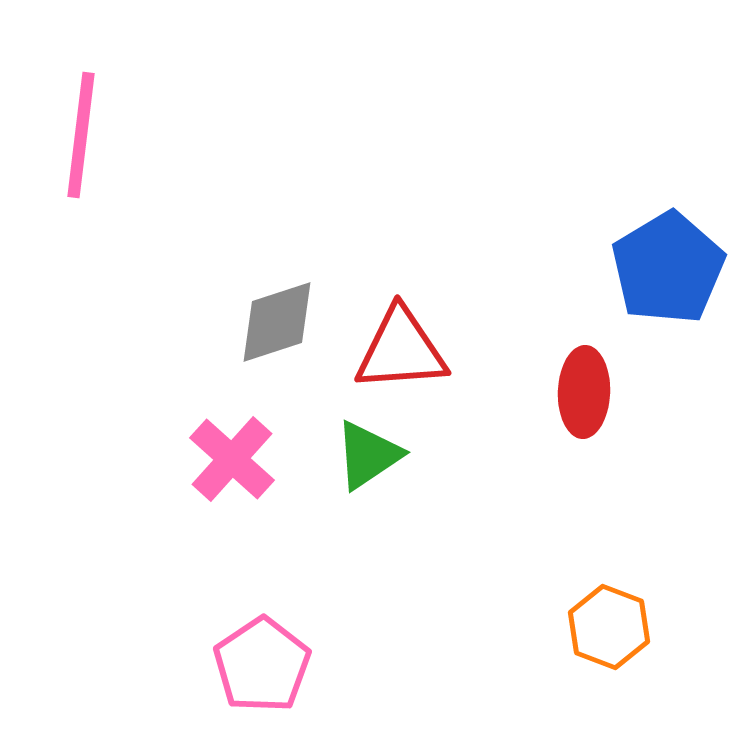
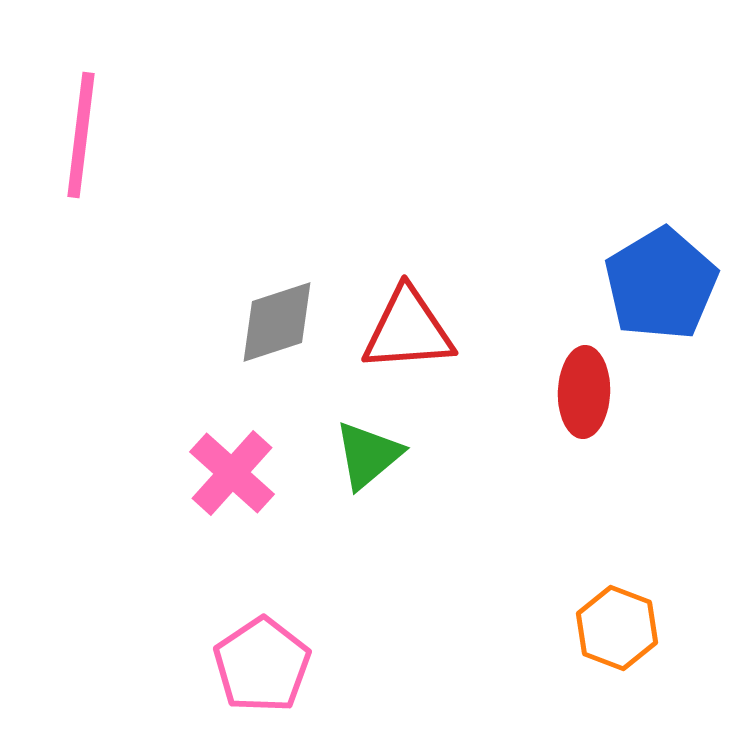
blue pentagon: moved 7 px left, 16 px down
red triangle: moved 7 px right, 20 px up
green triangle: rotated 6 degrees counterclockwise
pink cross: moved 14 px down
orange hexagon: moved 8 px right, 1 px down
